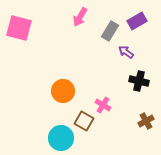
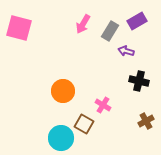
pink arrow: moved 3 px right, 7 px down
purple arrow: moved 1 px up; rotated 21 degrees counterclockwise
brown square: moved 3 px down
